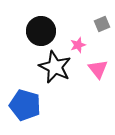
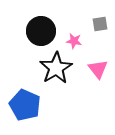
gray square: moved 2 px left; rotated 14 degrees clockwise
pink star: moved 4 px left, 4 px up; rotated 28 degrees clockwise
black star: moved 1 px right, 1 px down; rotated 16 degrees clockwise
blue pentagon: rotated 8 degrees clockwise
